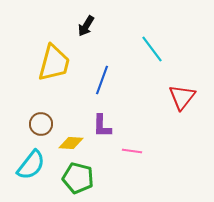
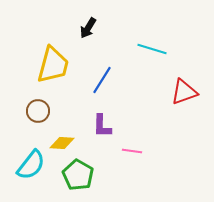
black arrow: moved 2 px right, 2 px down
cyan line: rotated 36 degrees counterclockwise
yellow trapezoid: moved 1 px left, 2 px down
blue line: rotated 12 degrees clockwise
red triangle: moved 2 px right, 5 px up; rotated 32 degrees clockwise
brown circle: moved 3 px left, 13 px up
yellow diamond: moved 9 px left
green pentagon: moved 3 px up; rotated 16 degrees clockwise
